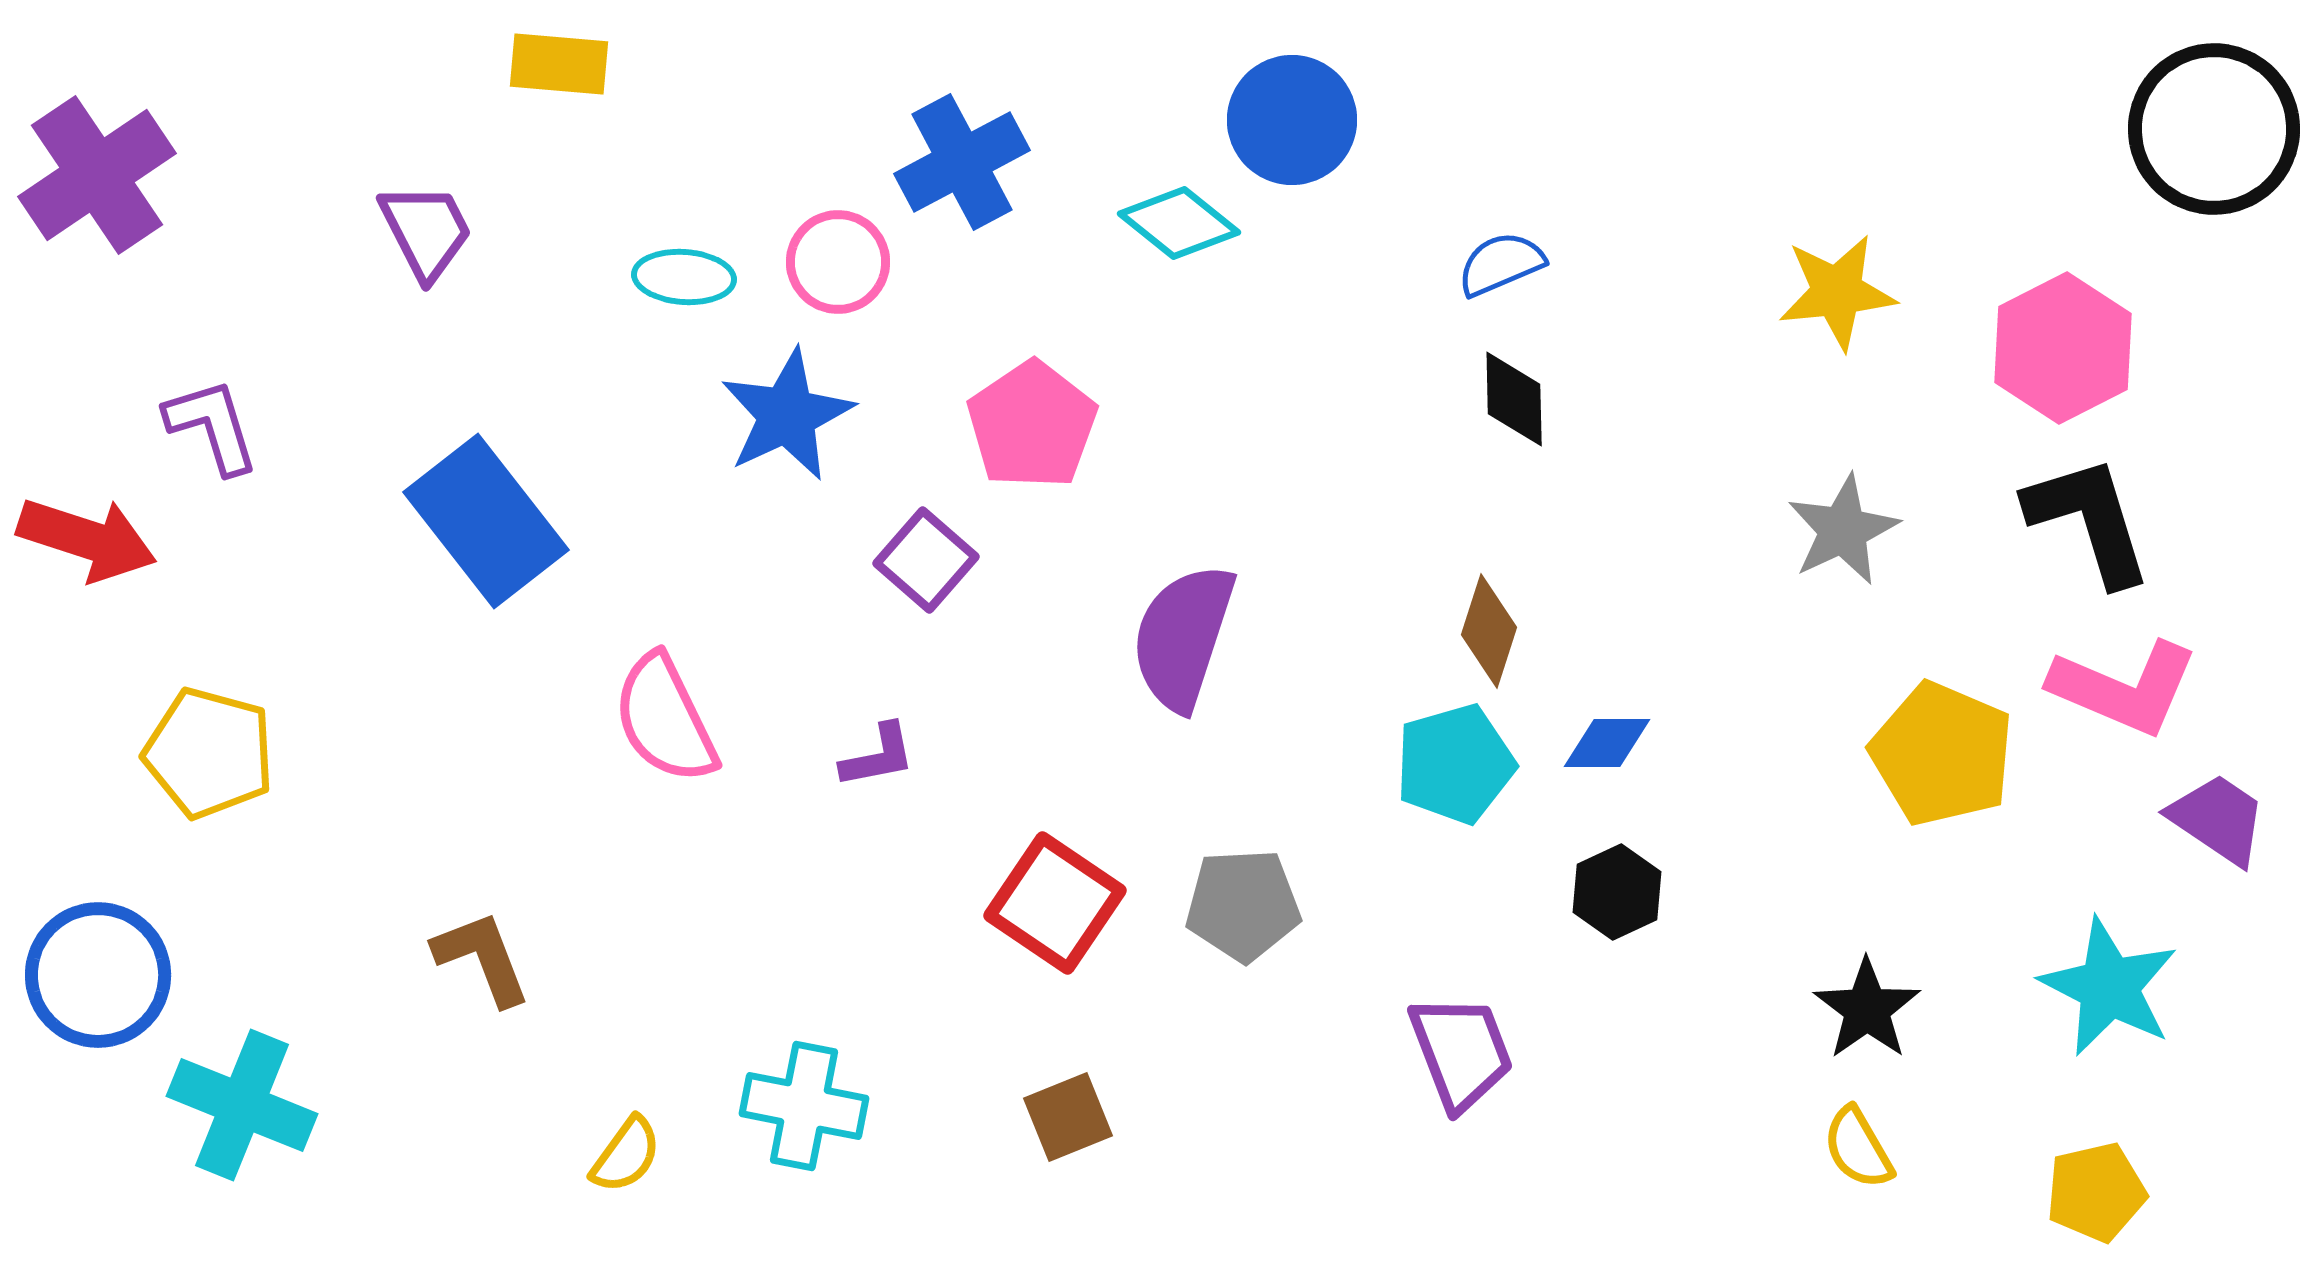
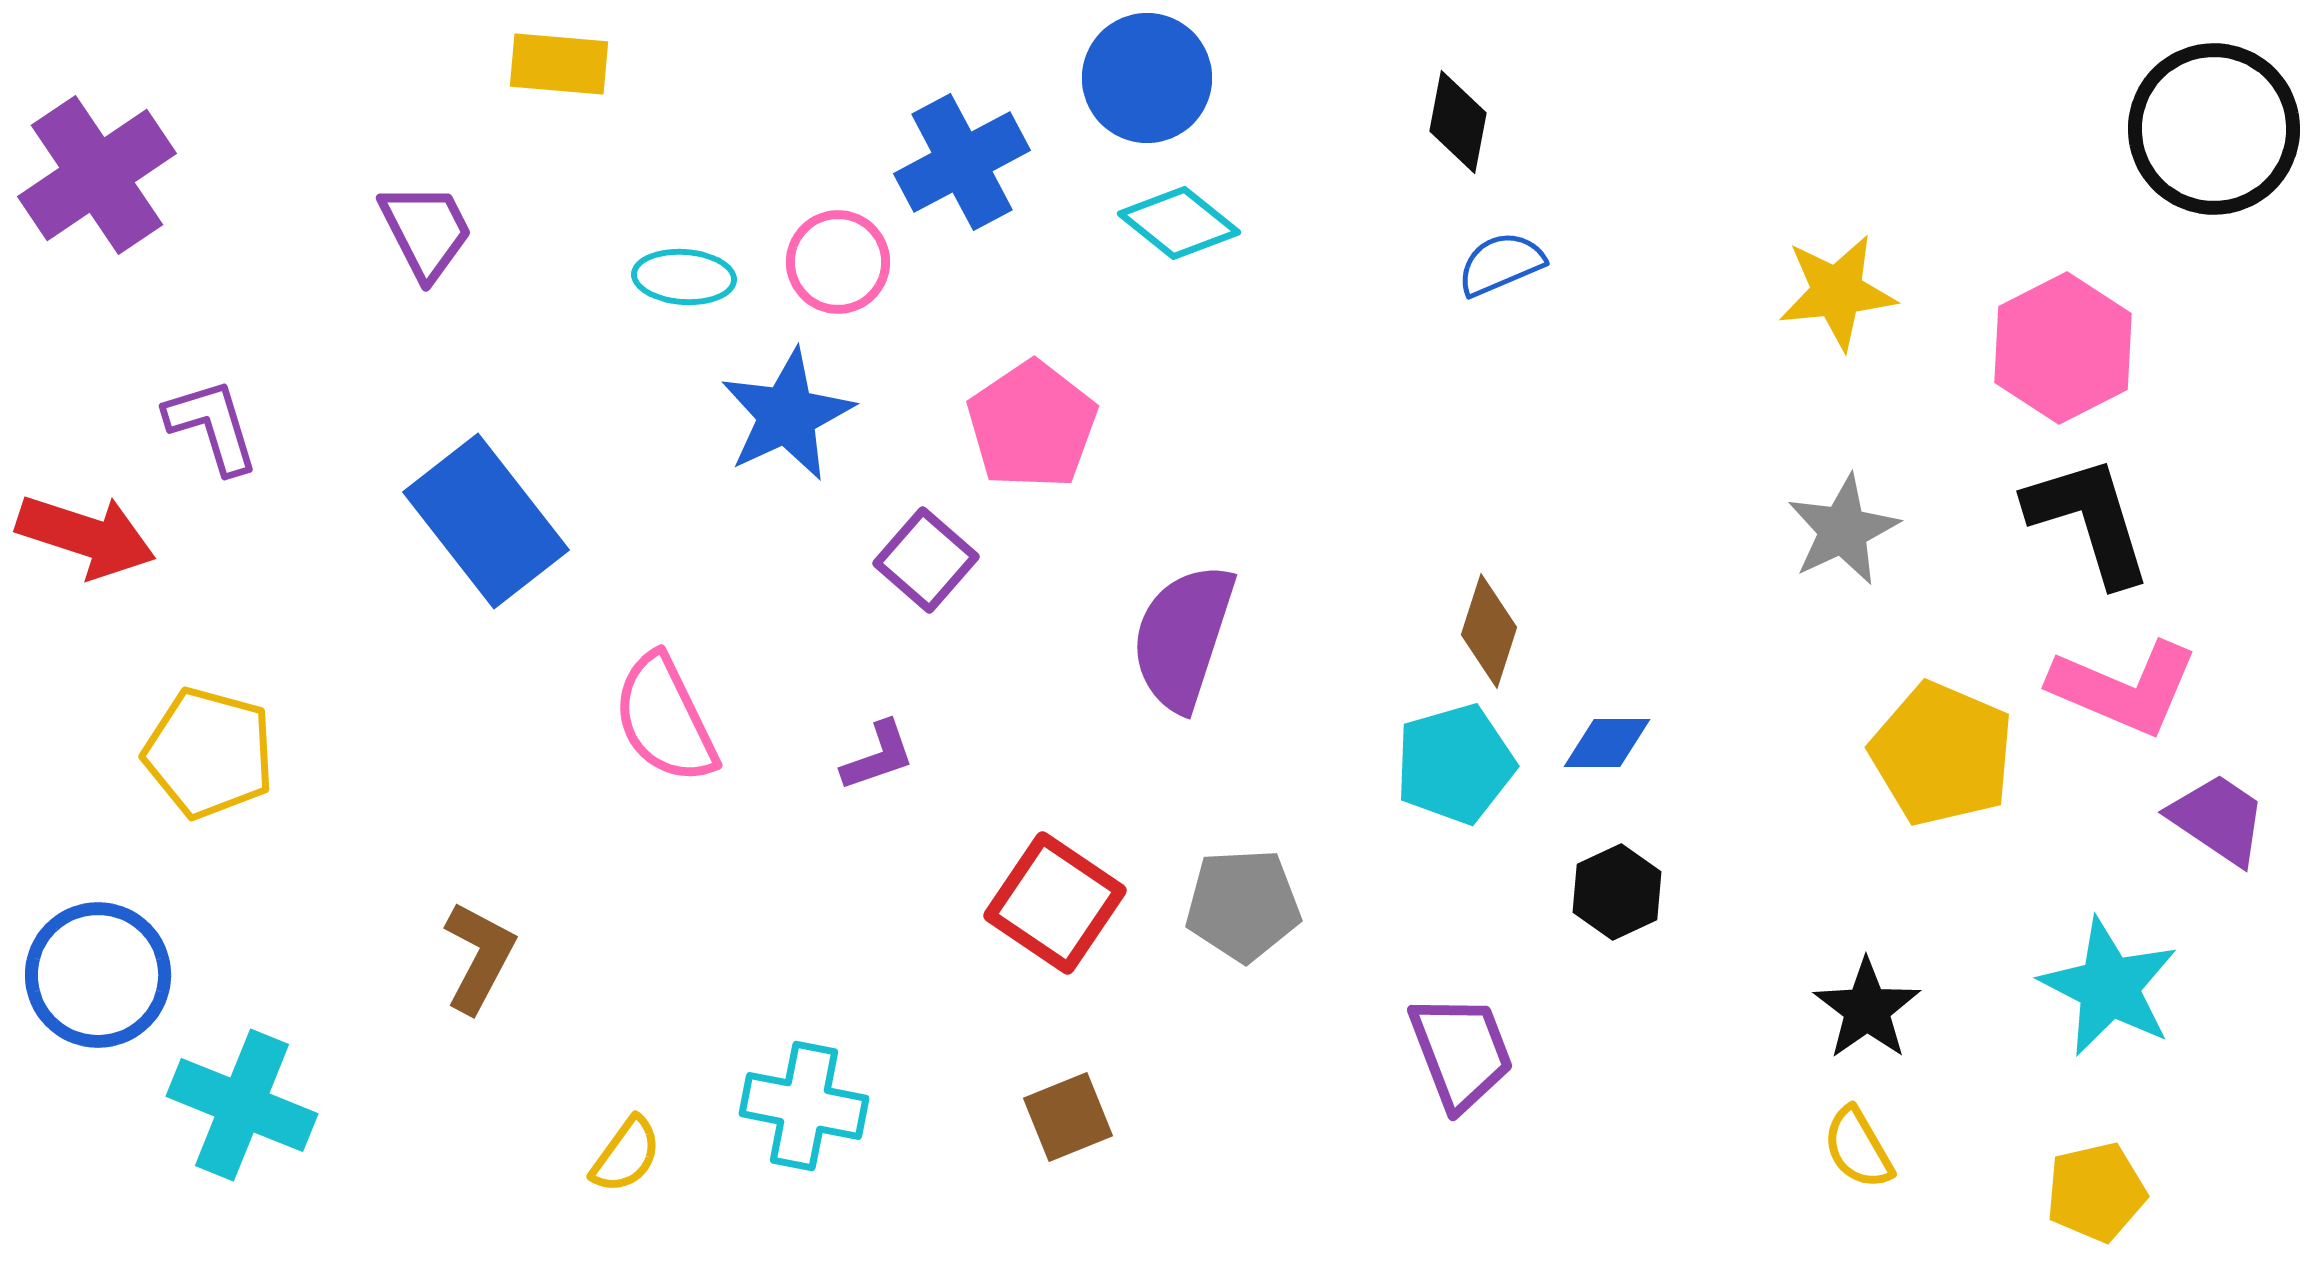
blue circle at (1292, 120): moved 145 px left, 42 px up
black diamond at (1514, 399): moved 56 px left, 277 px up; rotated 12 degrees clockwise
red arrow at (87, 539): moved 1 px left, 3 px up
purple L-shape at (878, 756): rotated 8 degrees counterclockwise
brown L-shape at (482, 958): moved 3 px left, 1 px up; rotated 49 degrees clockwise
